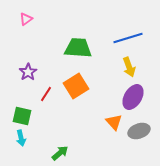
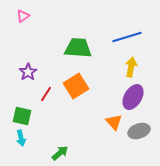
pink triangle: moved 3 px left, 3 px up
blue line: moved 1 px left, 1 px up
yellow arrow: moved 2 px right; rotated 150 degrees counterclockwise
